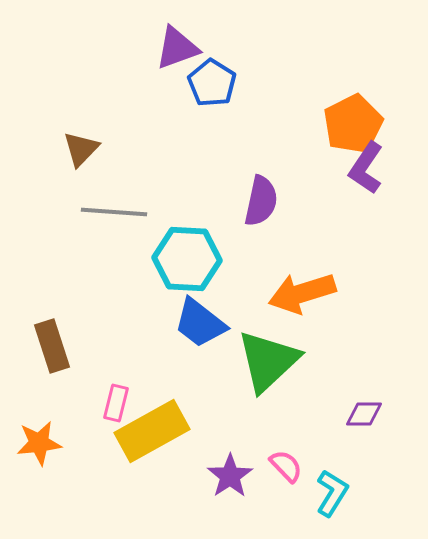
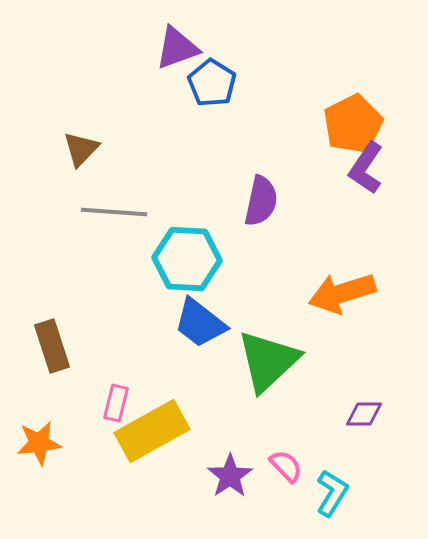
orange arrow: moved 40 px right
